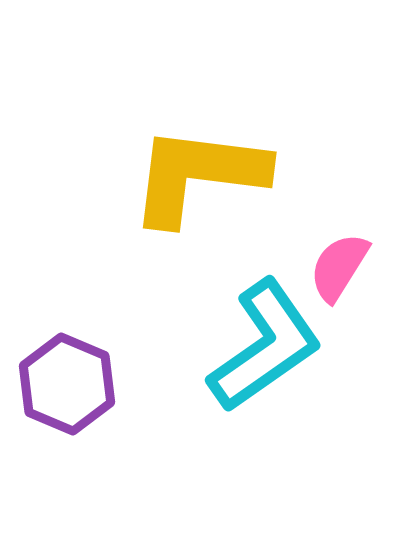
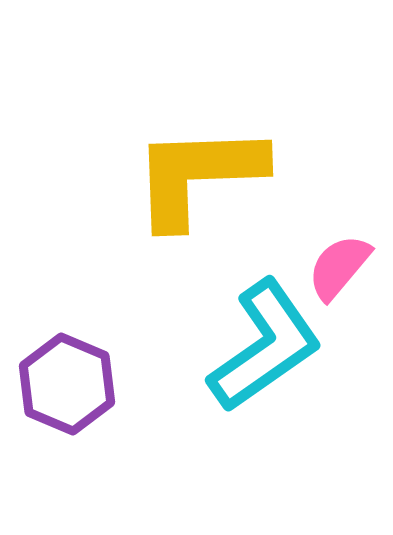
yellow L-shape: rotated 9 degrees counterclockwise
pink semicircle: rotated 8 degrees clockwise
